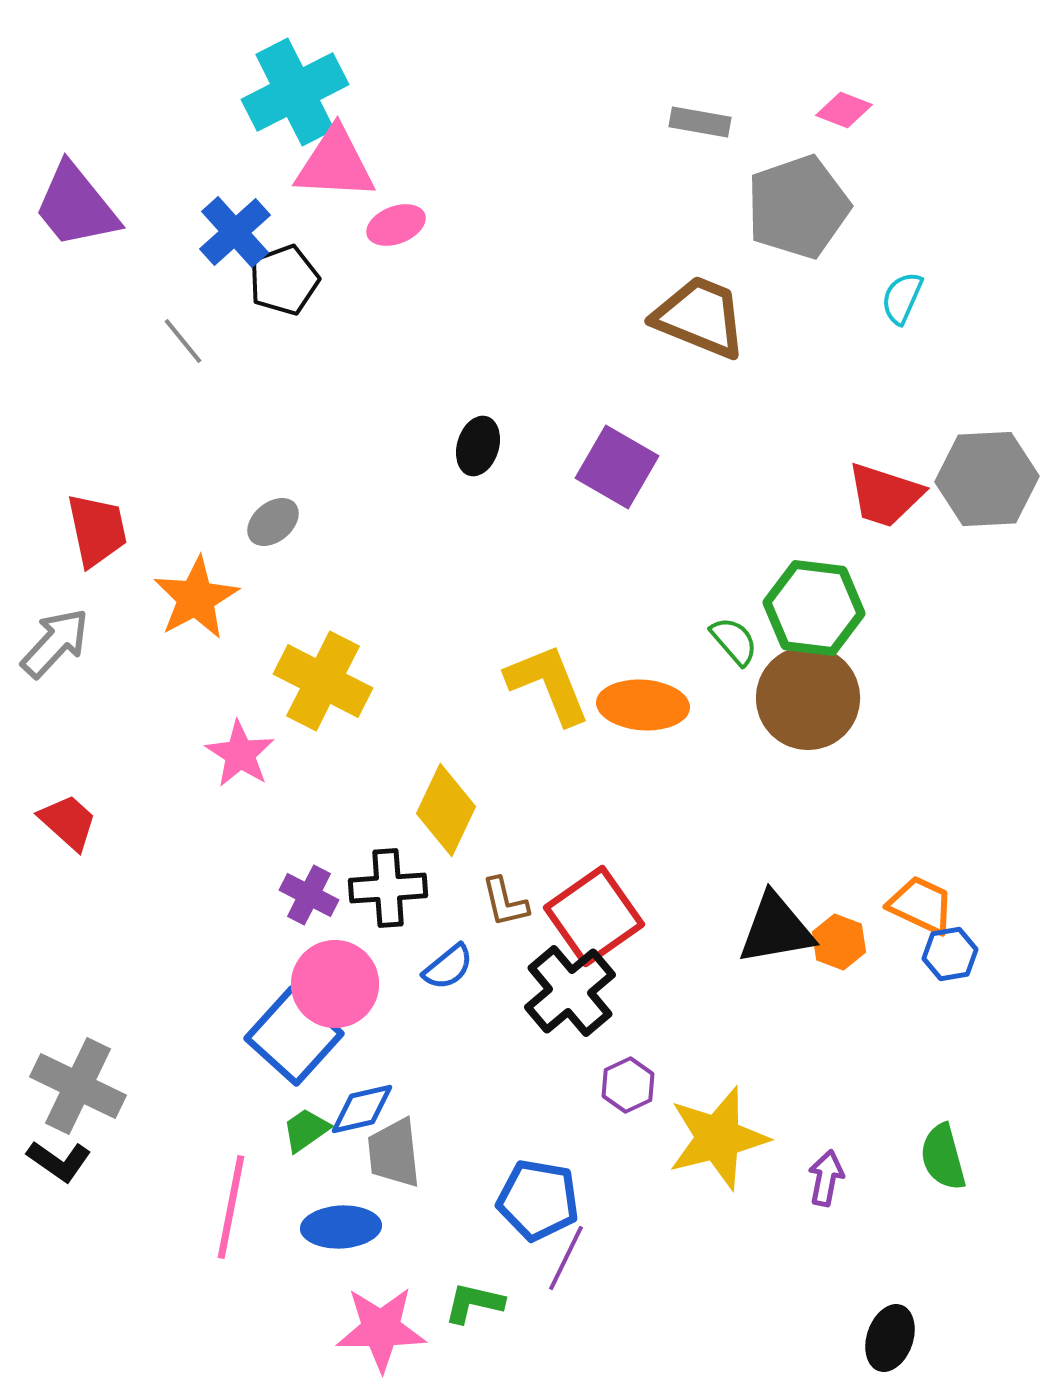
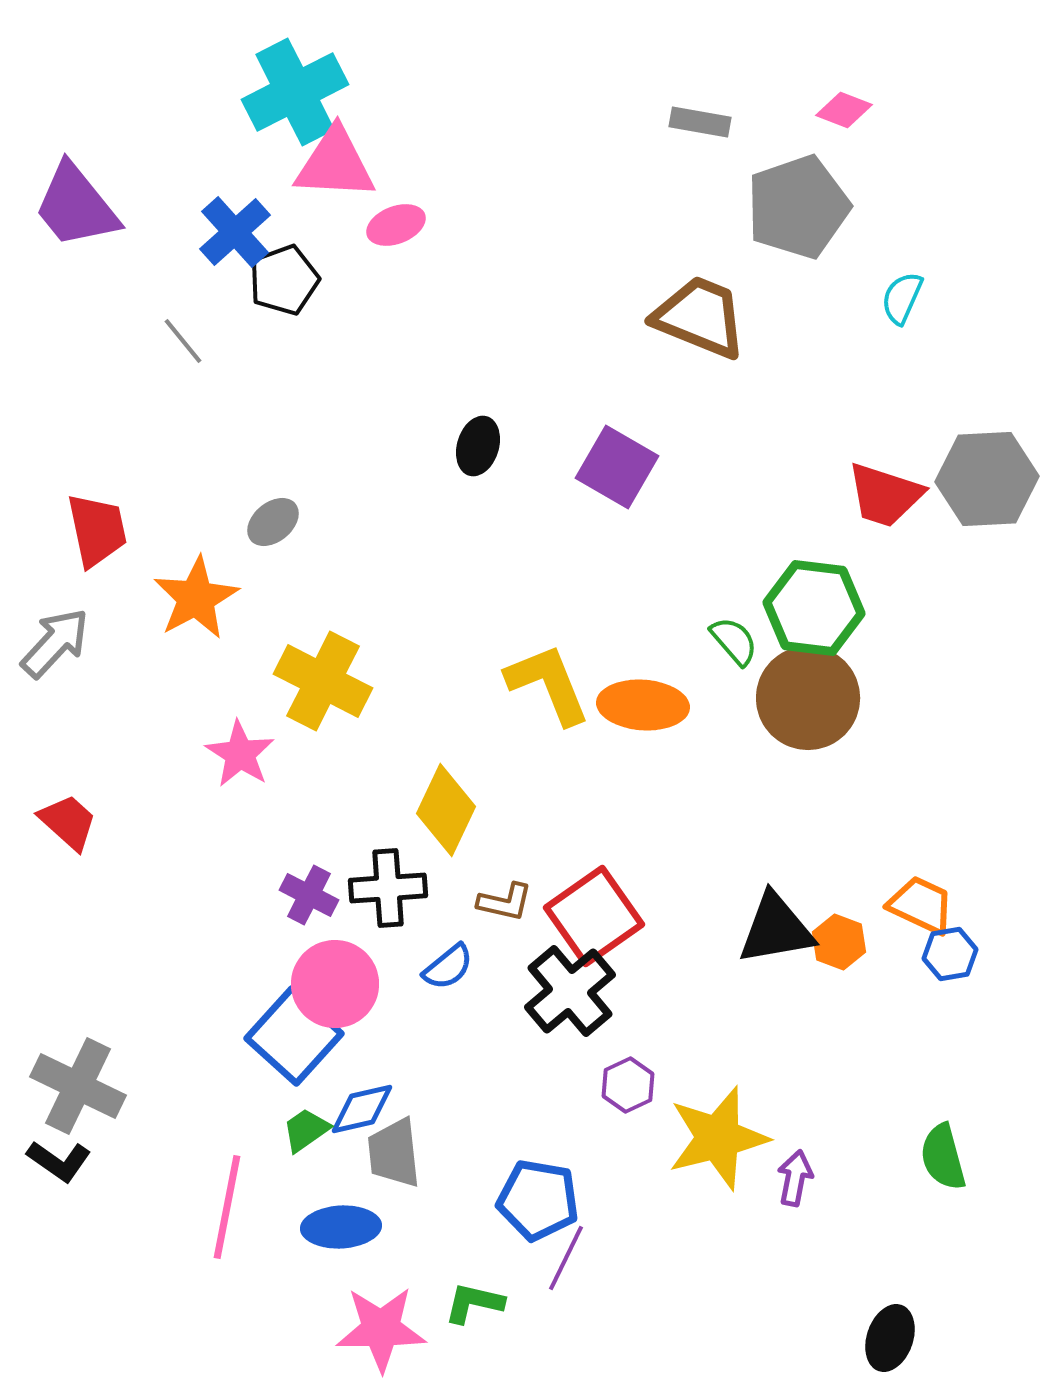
brown L-shape at (505, 902): rotated 64 degrees counterclockwise
purple arrow at (826, 1178): moved 31 px left
pink line at (231, 1207): moved 4 px left
